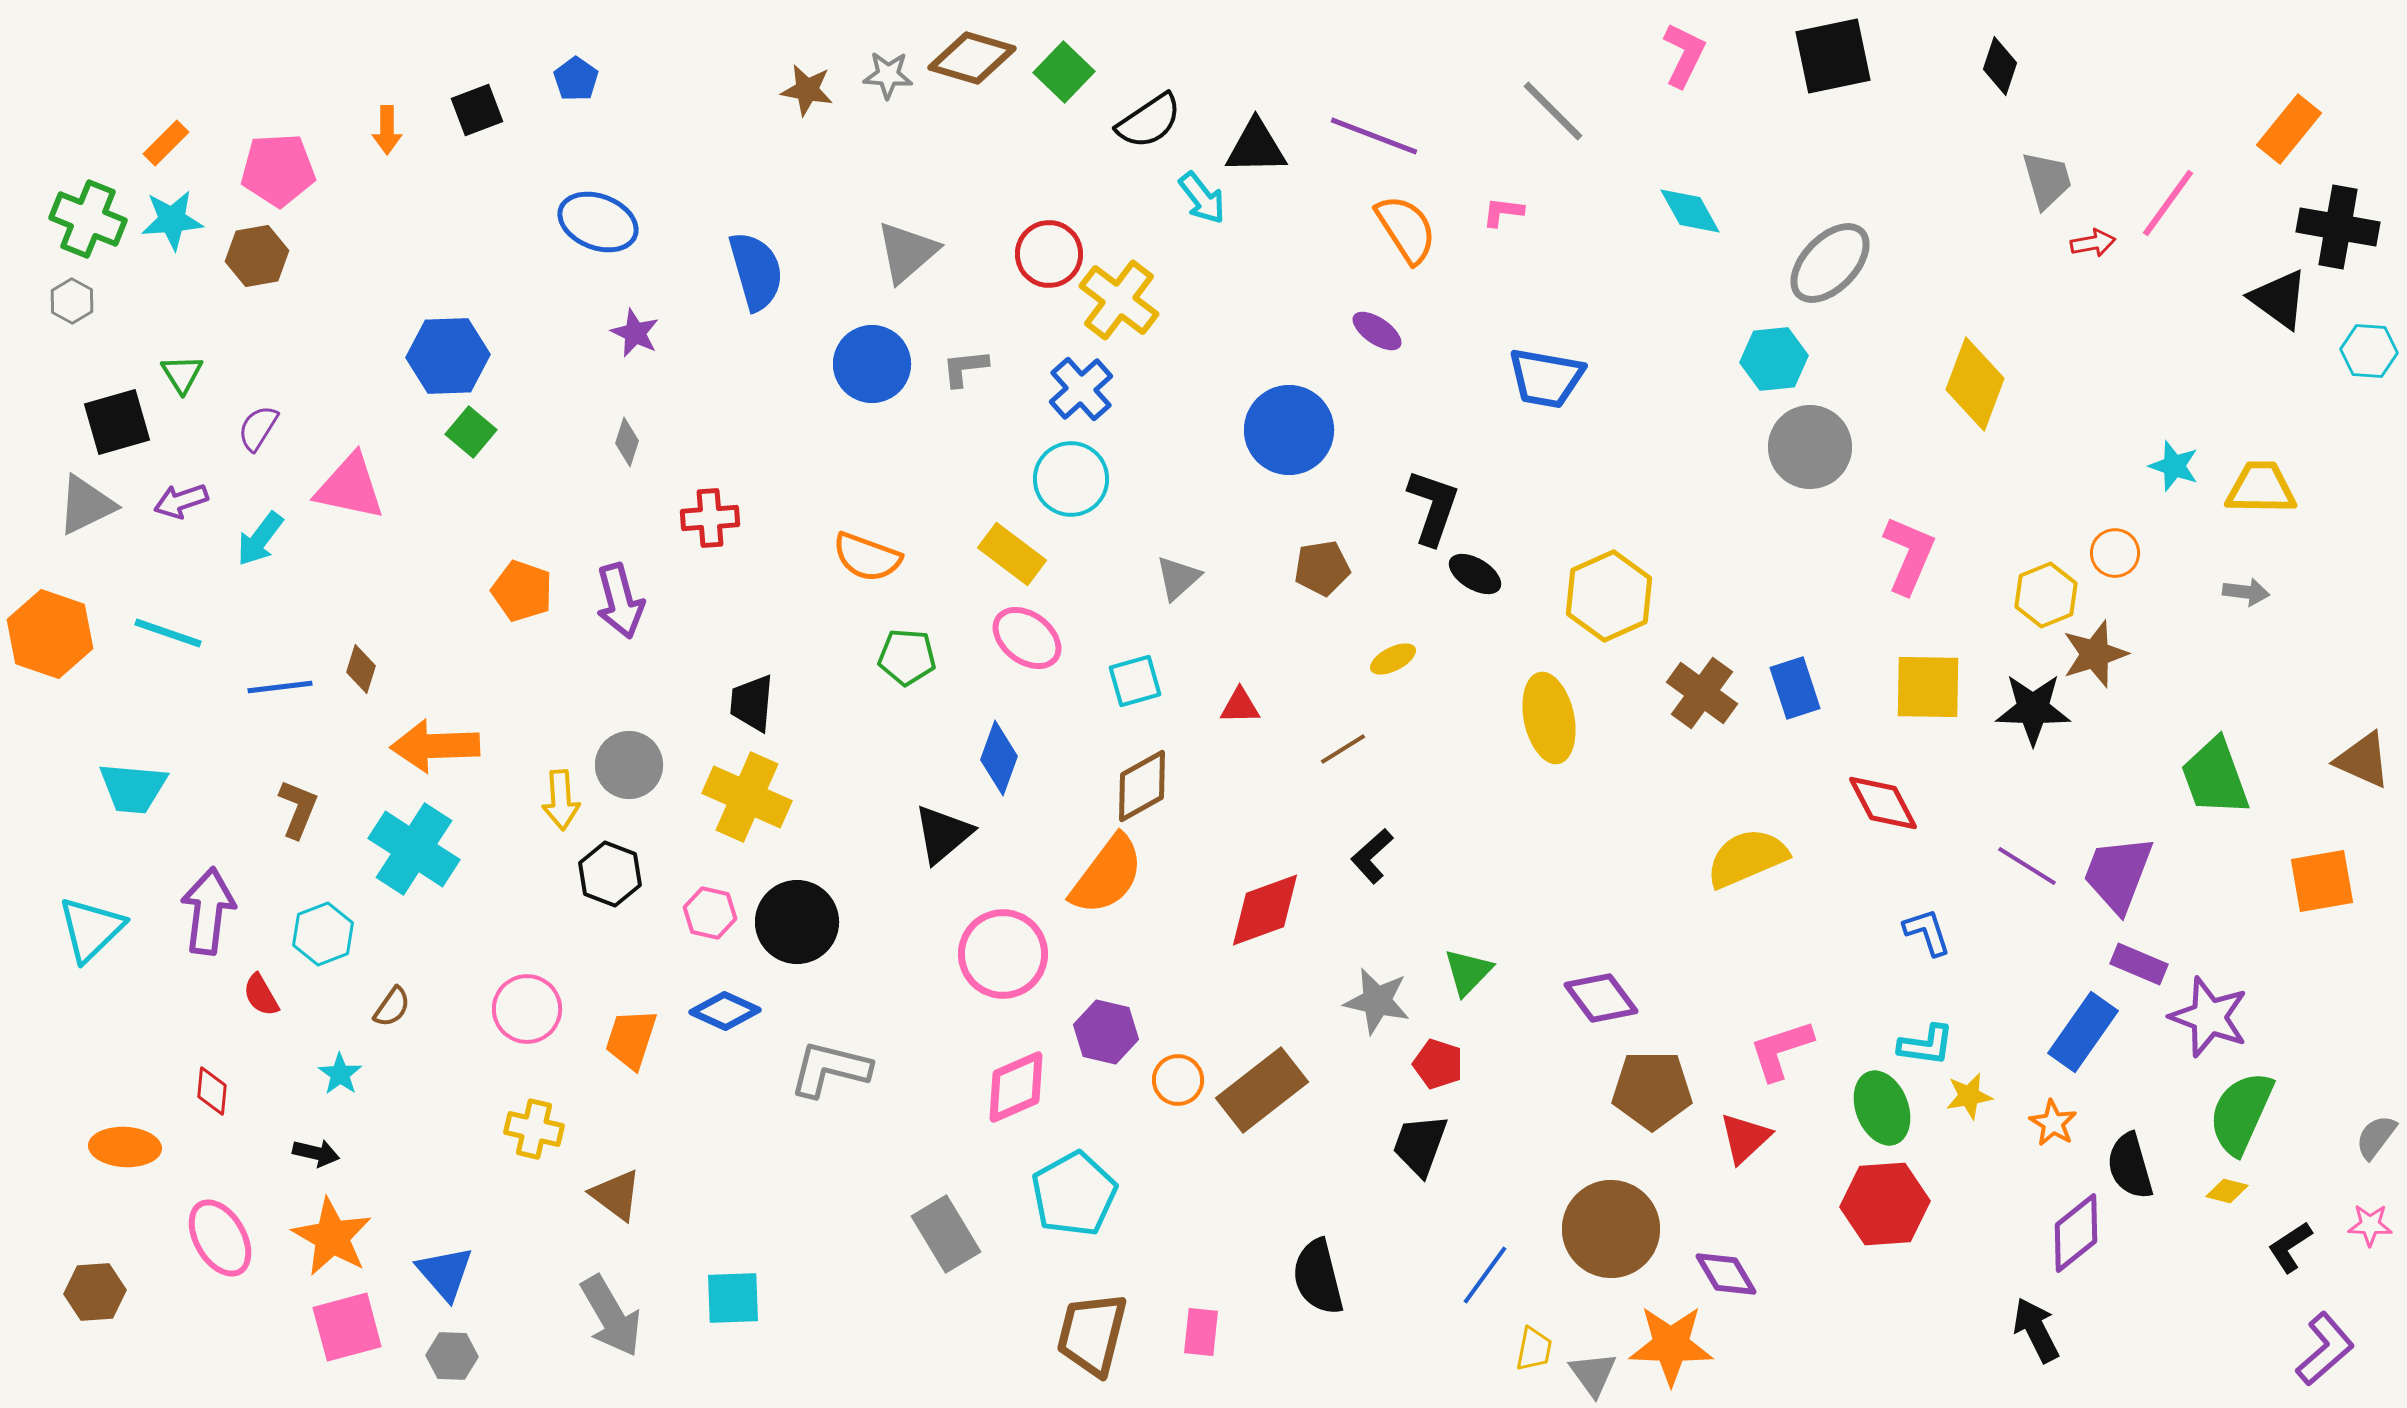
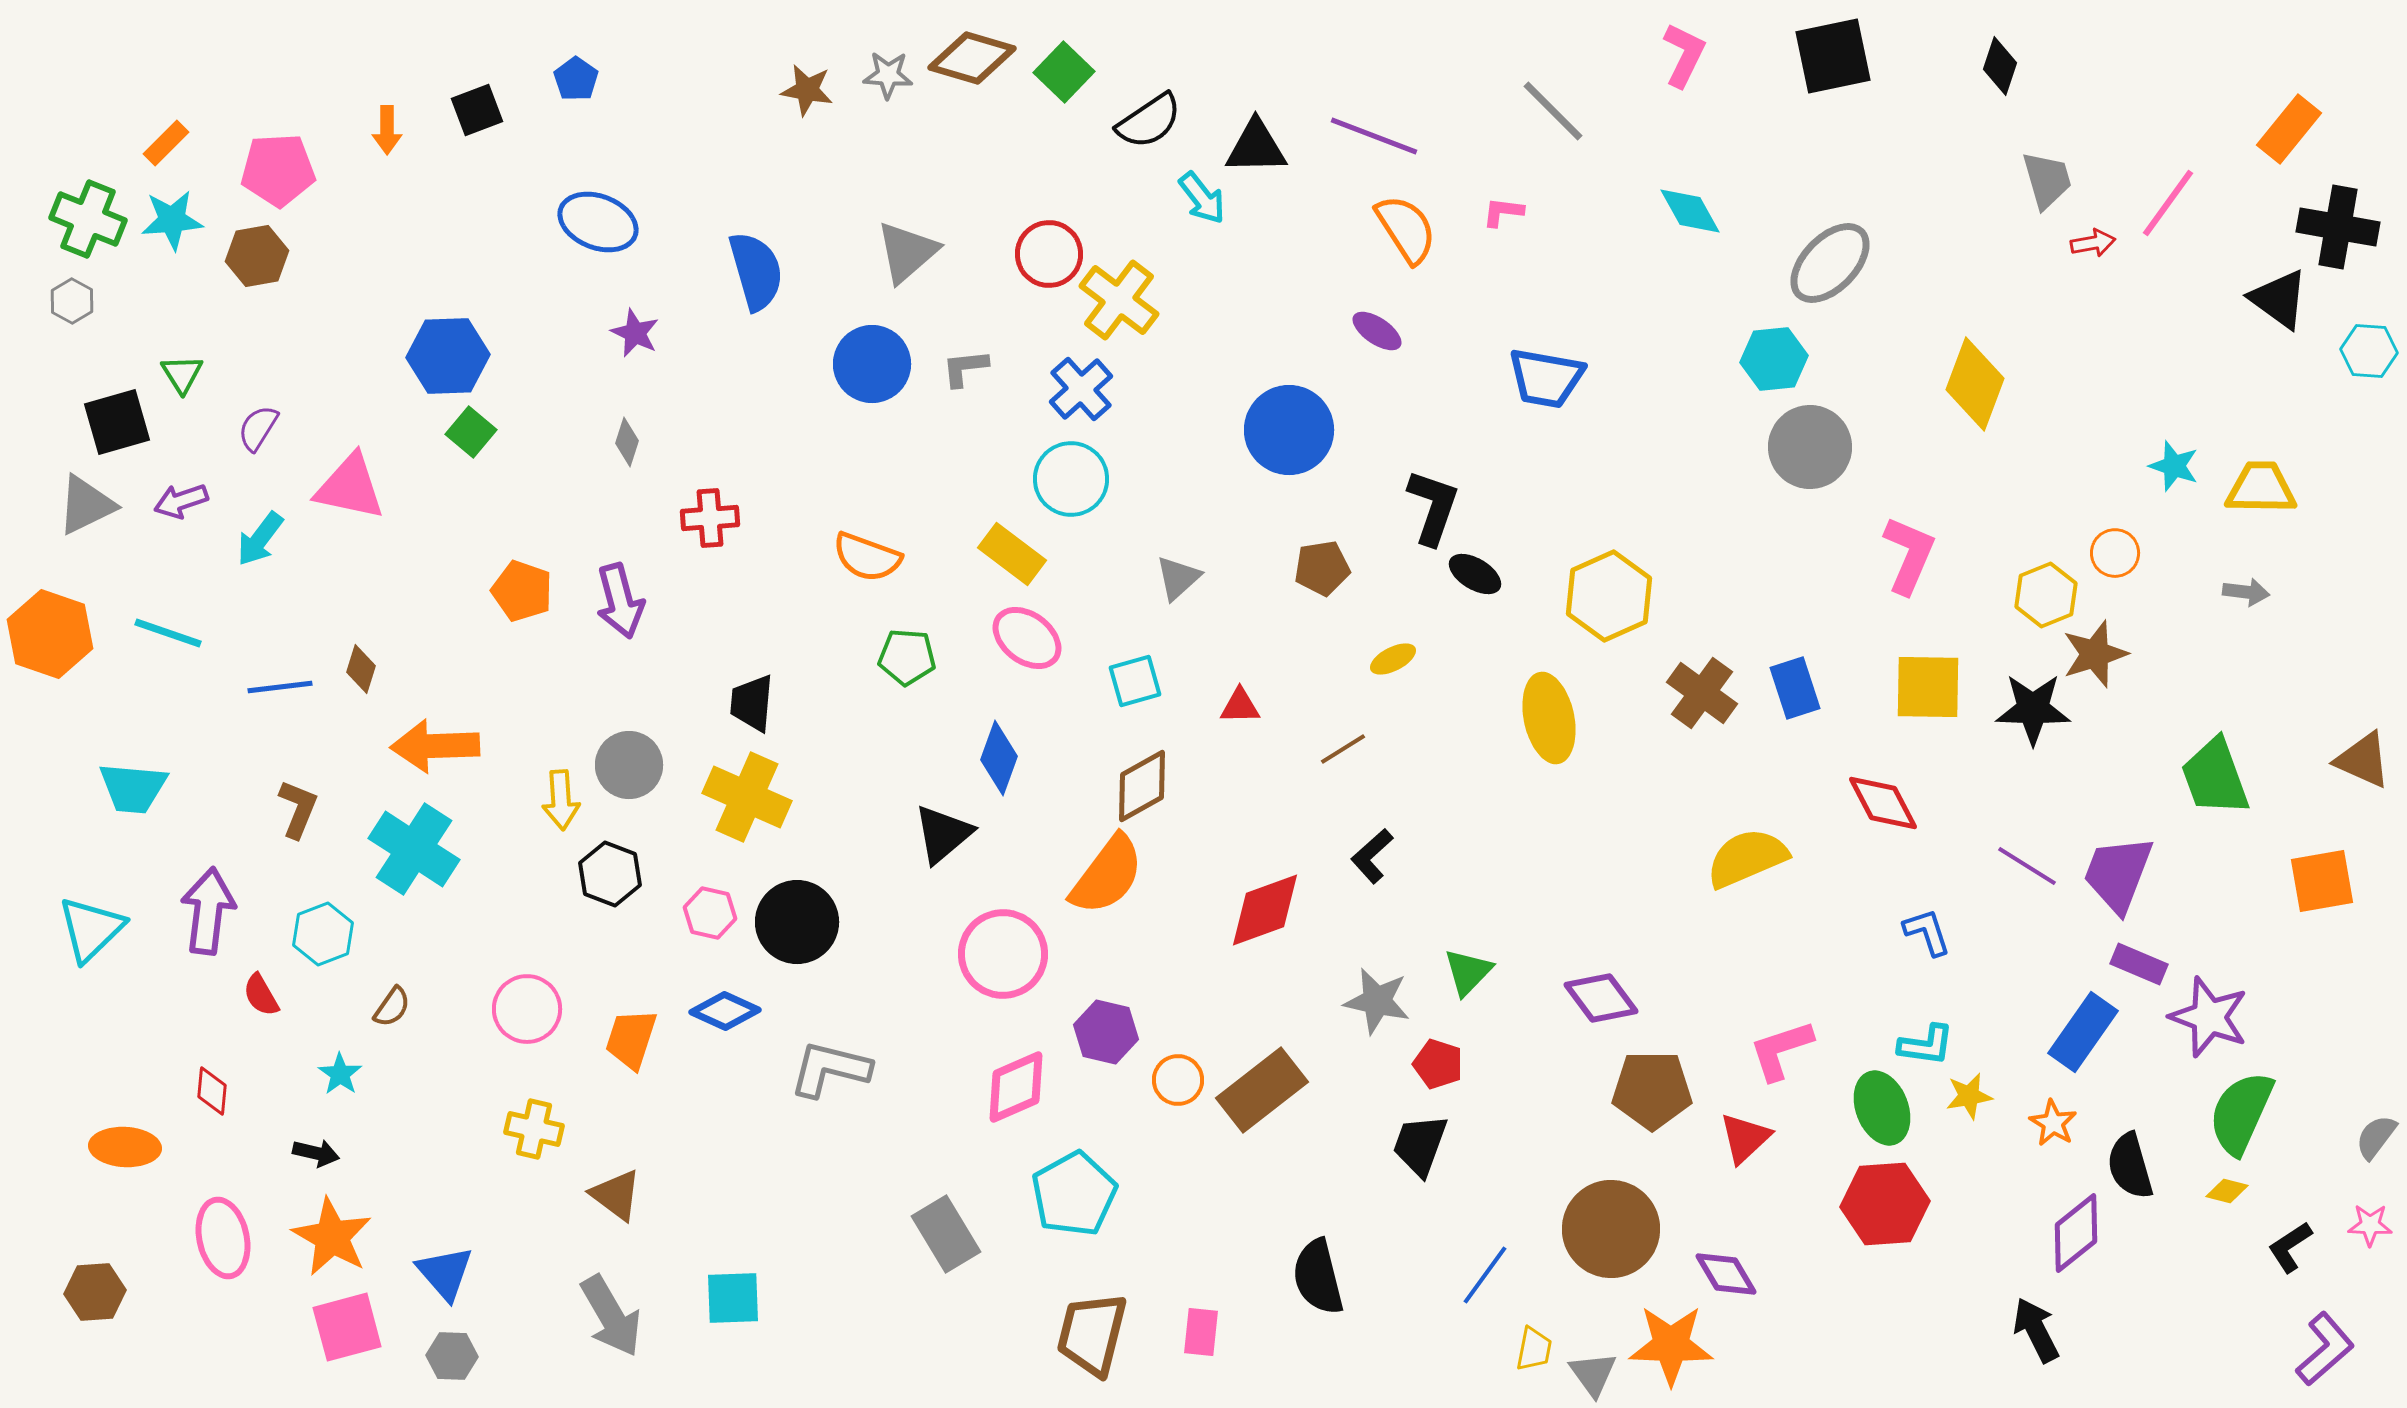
pink ellipse at (220, 1238): moved 3 px right; rotated 18 degrees clockwise
